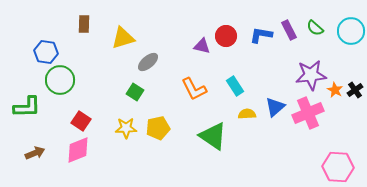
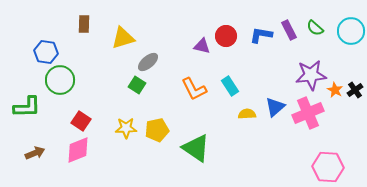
cyan rectangle: moved 5 px left
green square: moved 2 px right, 7 px up
yellow pentagon: moved 1 px left, 2 px down
green triangle: moved 17 px left, 12 px down
pink hexagon: moved 10 px left
